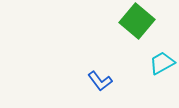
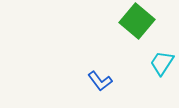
cyan trapezoid: rotated 28 degrees counterclockwise
